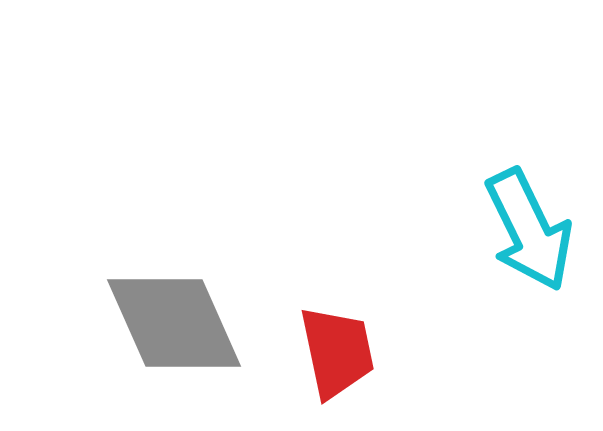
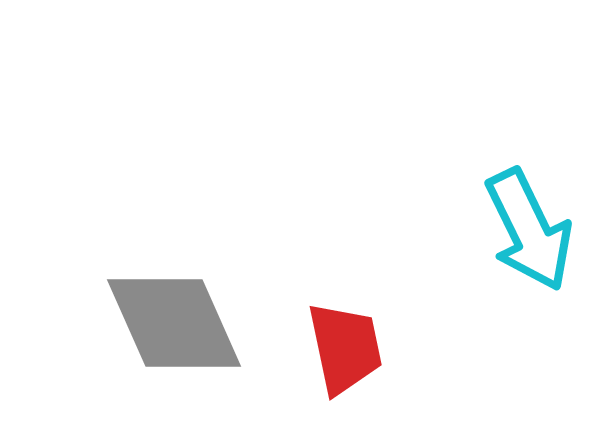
red trapezoid: moved 8 px right, 4 px up
